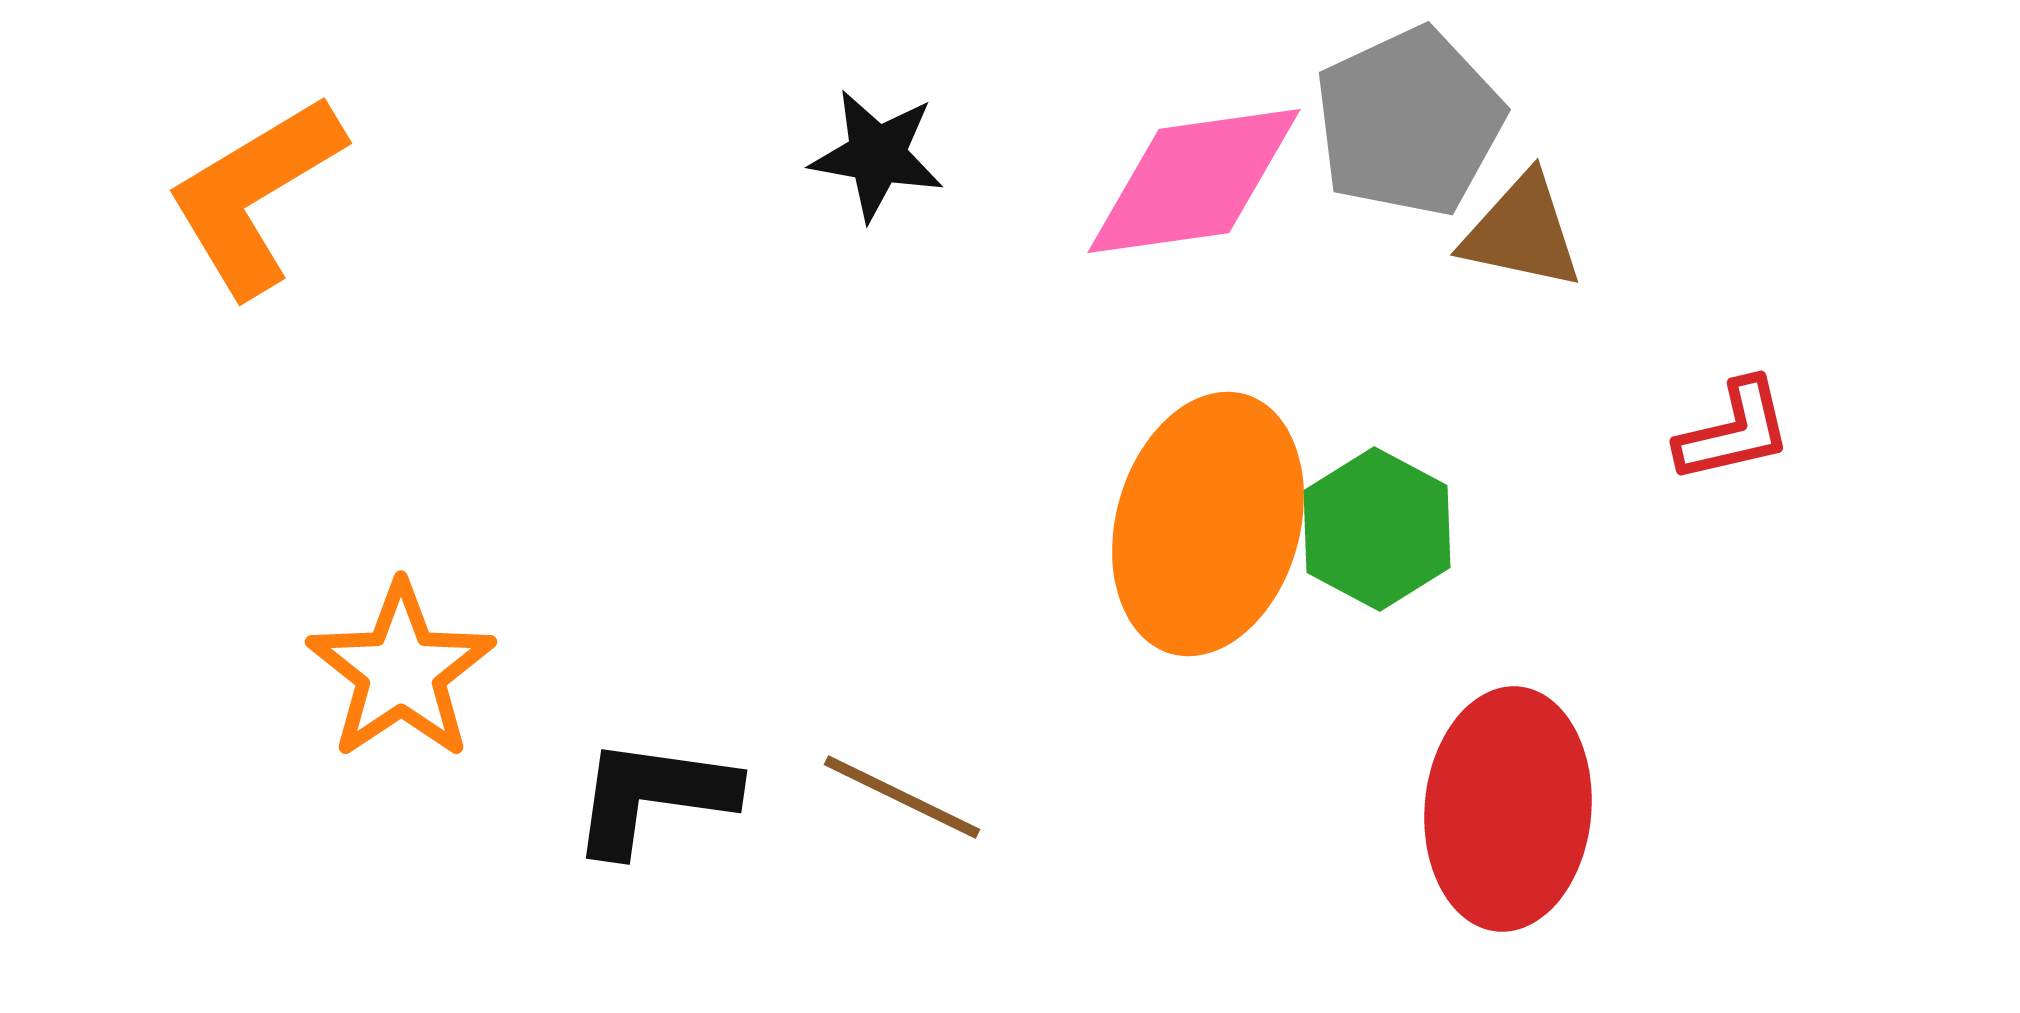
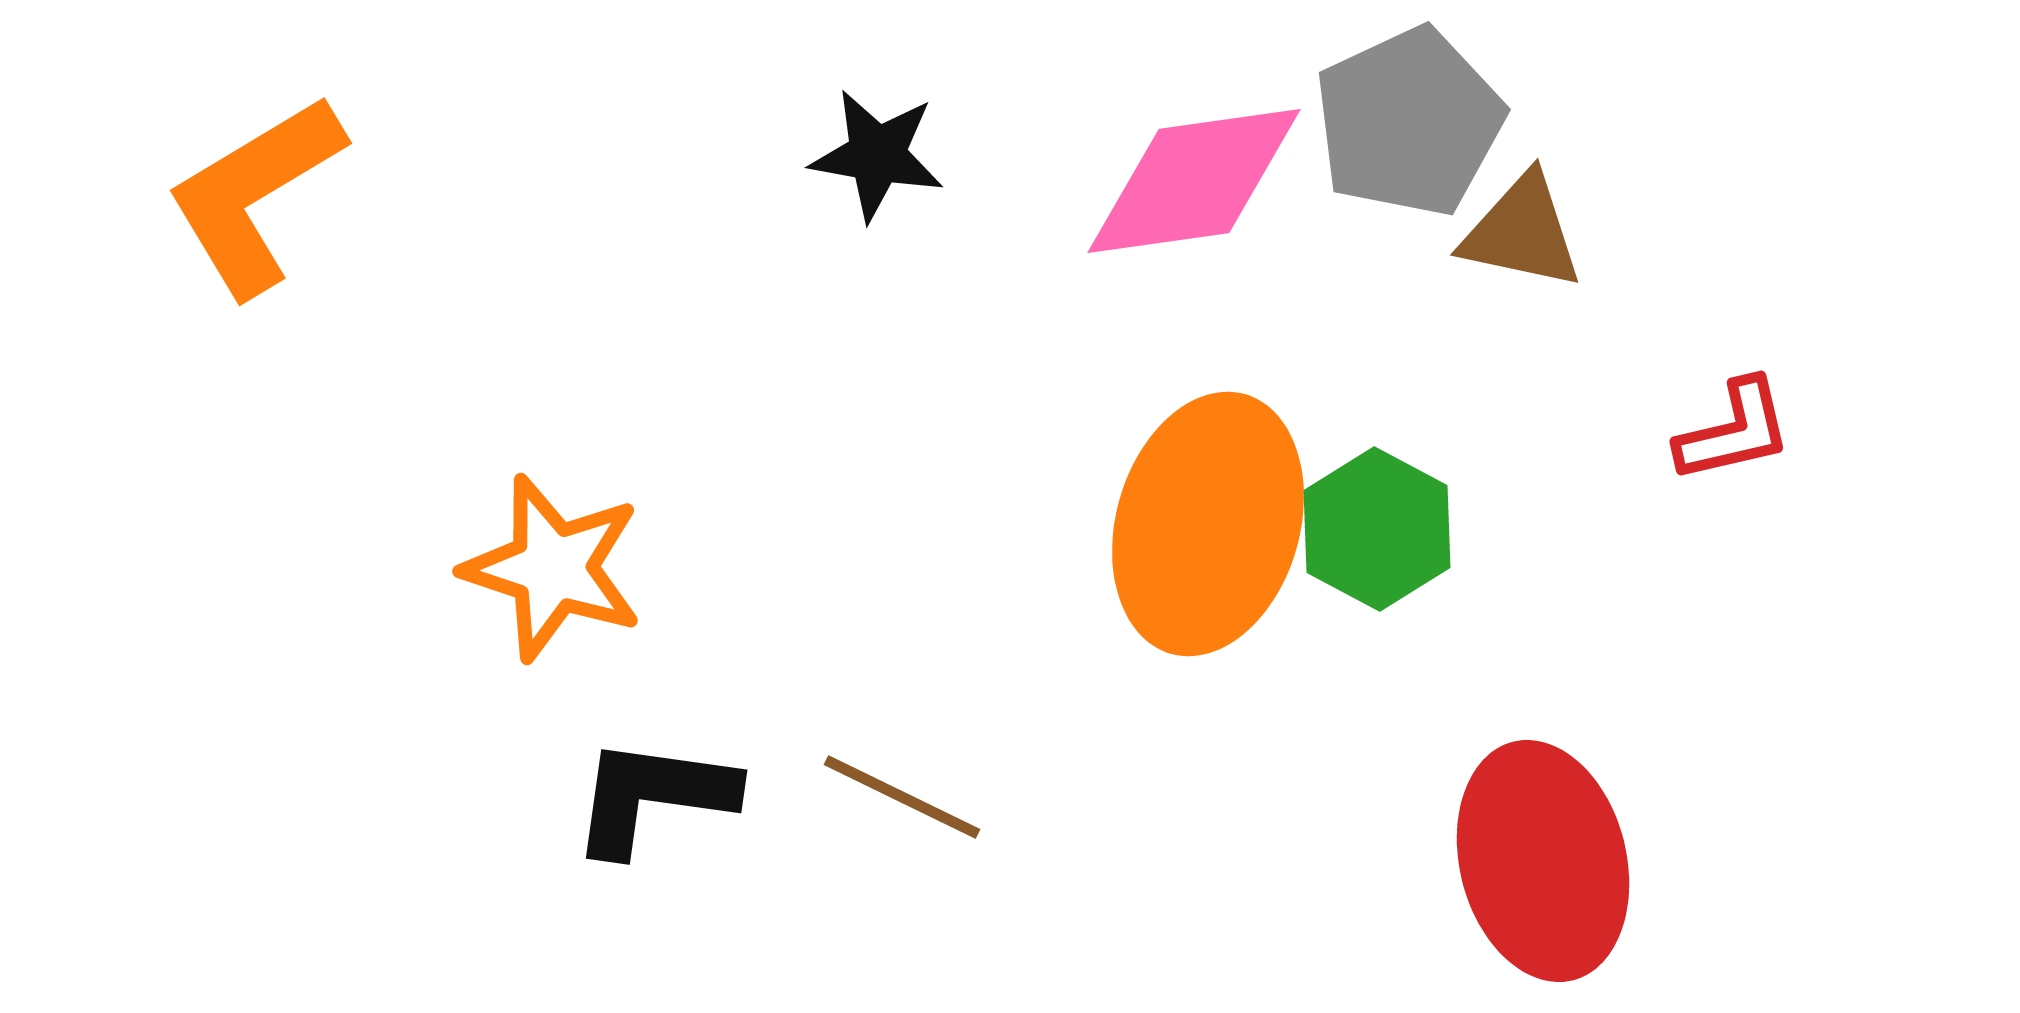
orange star: moved 152 px right, 103 px up; rotated 20 degrees counterclockwise
red ellipse: moved 35 px right, 52 px down; rotated 19 degrees counterclockwise
